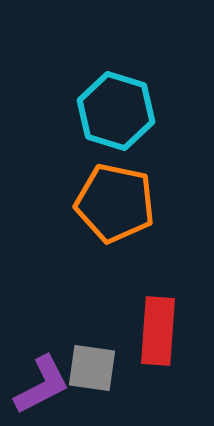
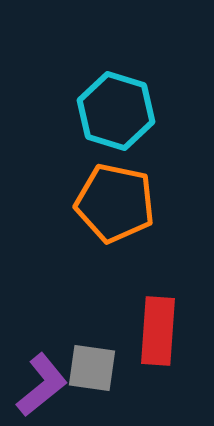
purple L-shape: rotated 12 degrees counterclockwise
